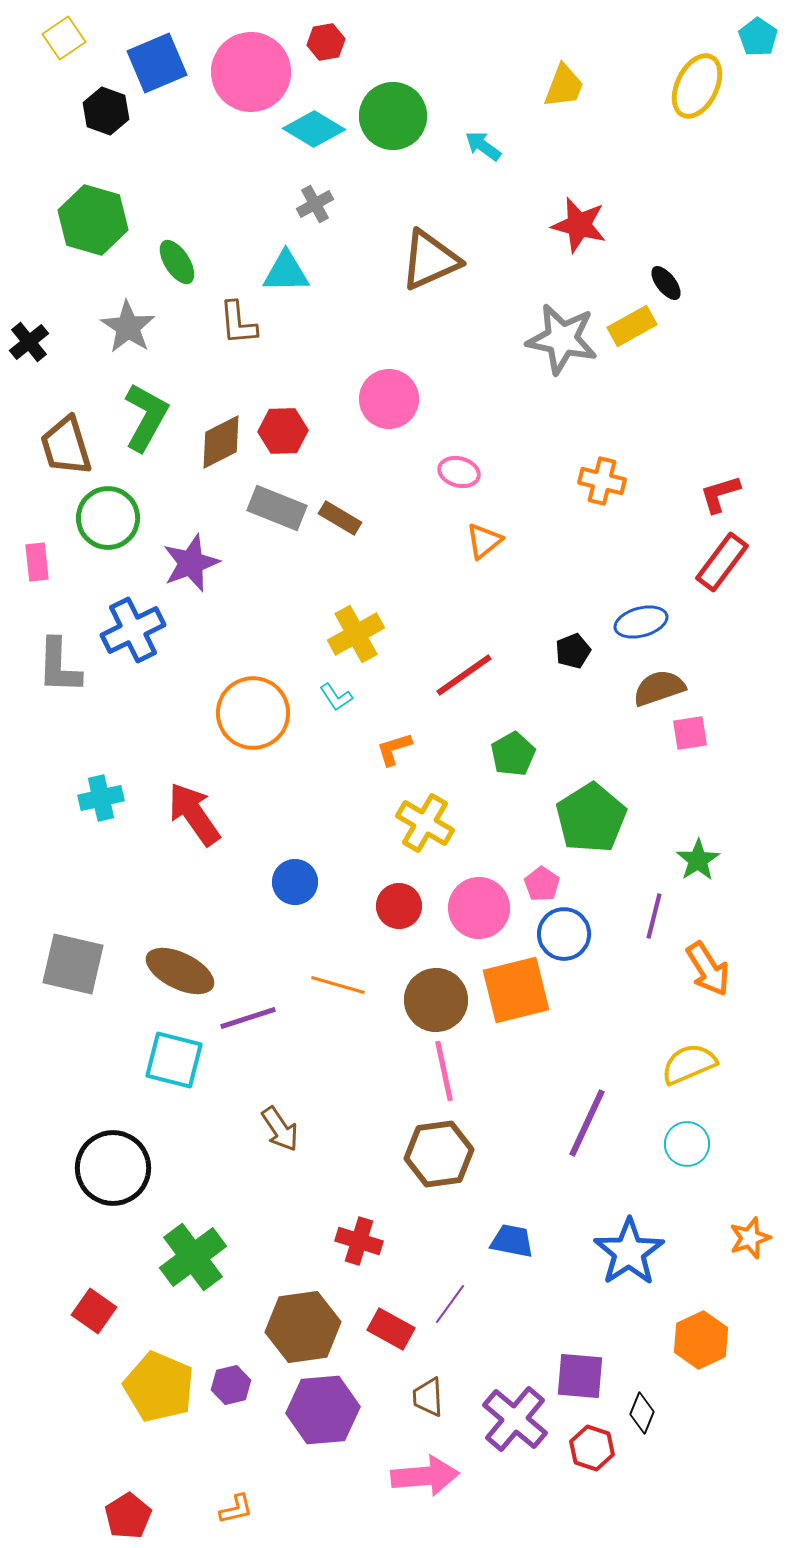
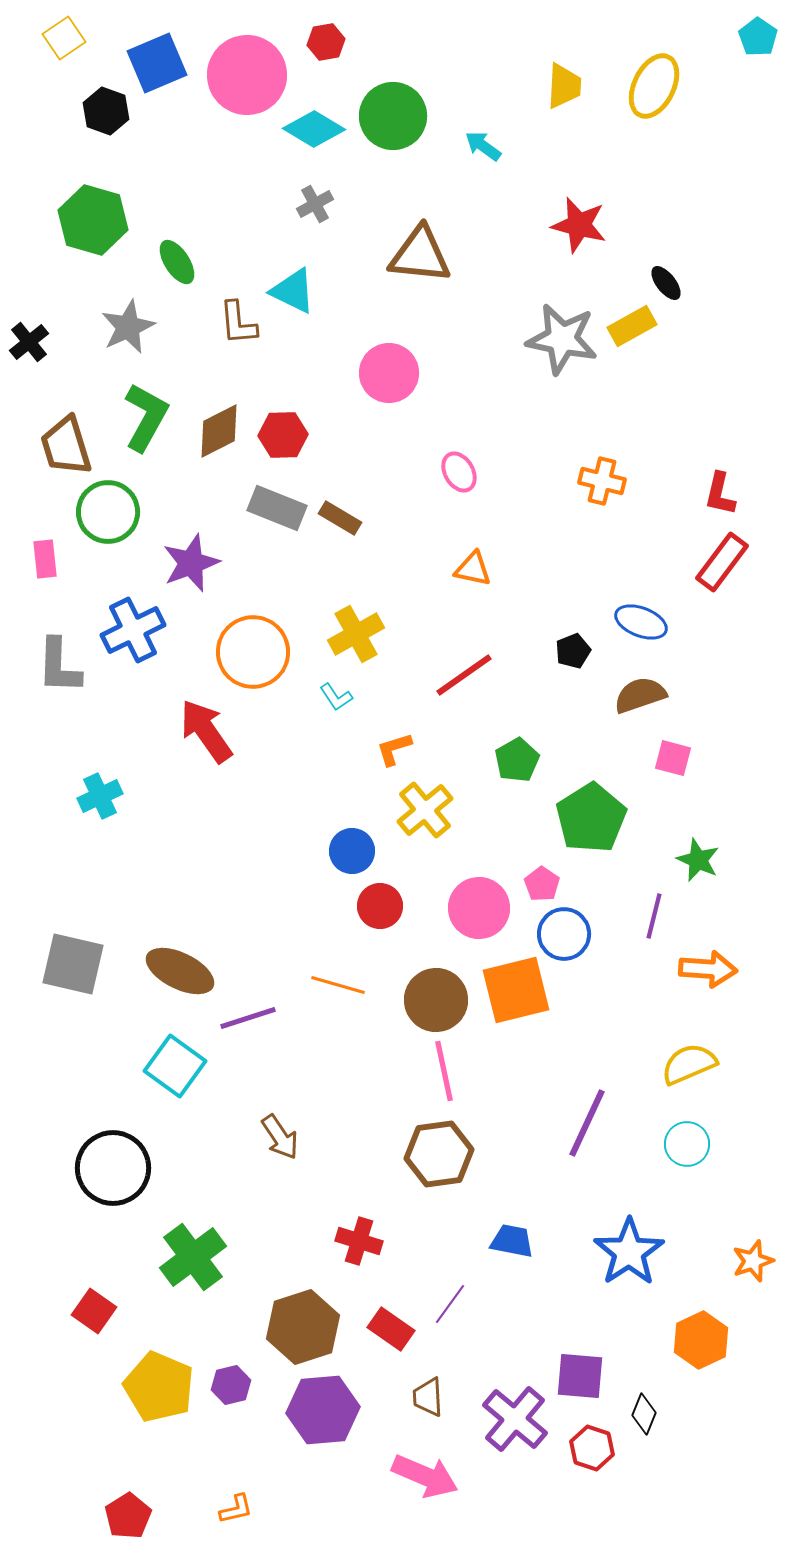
pink circle at (251, 72): moved 4 px left, 3 px down
yellow trapezoid at (564, 86): rotated 18 degrees counterclockwise
yellow ellipse at (697, 86): moved 43 px left
brown triangle at (430, 260): moved 10 px left, 5 px up; rotated 30 degrees clockwise
cyan triangle at (286, 272): moved 7 px right, 19 px down; rotated 27 degrees clockwise
gray star at (128, 327): rotated 14 degrees clockwise
pink circle at (389, 399): moved 26 px up
red hexagon at (283, 431): moved 4 px down
brown diamond at (221, 442): moved 2 px left, 11 px up
pink ellipse at (459, 472): rotated 45 degrees clockwise
red L-shape at (720, 494): rotated 60 degrees counterclockwise
green circle at (108, 518): moved 6 px up
orange triangle at (484, 541): moved 11 px left, 28 px down; rotated 51 degrees clockwise
pink rectangle at (37, 562): moved 8 px right, 3 px up
blue ellipse at (641, 622): rotated 36 degrees clockwise
brown semicircle at (659, 688): moved 19 px left, 7 px down
orange circle at (253, 713): moved 61 px up
pink square at (690, 733): moved 17 px left, 25 px down; rotated 24 degrees clockwise
green pentagon at (513, 754): moved 4 px right, 6 px down
cyan cross at (101, 798): moved 1 px left, 2 px up; rotated 12 degrees counterclockwise
red arrow at (194, 814): moved 12 px right, 83 px up
yellow cross at (425, 823): moved 13 px up; rotated 20 degrees clockwise
green star at (698, 860): rotated 15 degrees counterclockwise
blue circle at (295, 882): moved 57 px right, 31 px up
red circle at (399, 906): moved 19 px left
orange arrow at (708, 969): rotated 54 degrees counterclockwise
cyan square at (174, 1060): moved 1 px right, 6 px down; rotated 22 degrees clockwise
brown arrow at (280, 1129): moved 8 px down
orange star at (750, 1238): moved 3 px right, 23 px down
brown hexagon at (303, 1327): rotated 10 degrees counterclockwise
red rectangle at (391, 1329): rotated 6 degrees clockwise
black diamond at (642, 1413): moved 2 px right, 1 px down
pink arrow at (425, 1476): rotated 28 degrees clockwise
